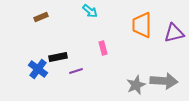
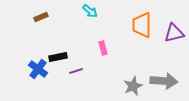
gray star: moved 3 px left, 1 px down
